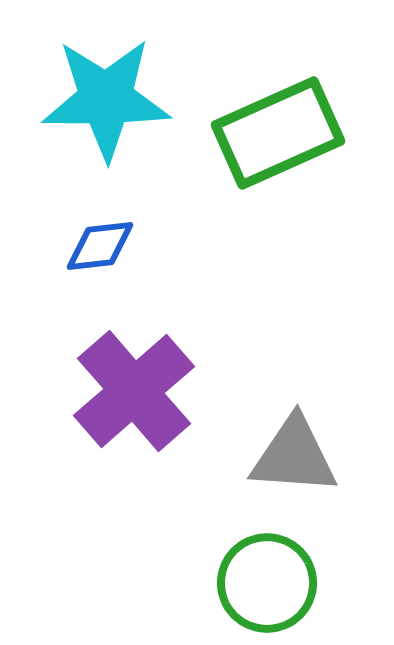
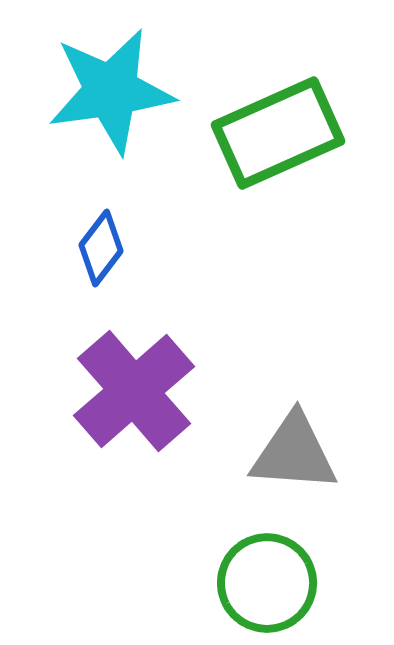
cyan star: moved 5 px right, 8 px up; rotated 8 degrees counterclockwise
blue diamond: moved 1 px right, 2 px down; rotated 46 degrees counterclockwise
gray triangle: moved 3 px up
